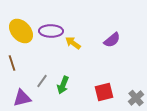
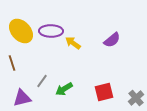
green arrow: moved 1 px right, 4 px down; rotated 36 degrees clockwise
